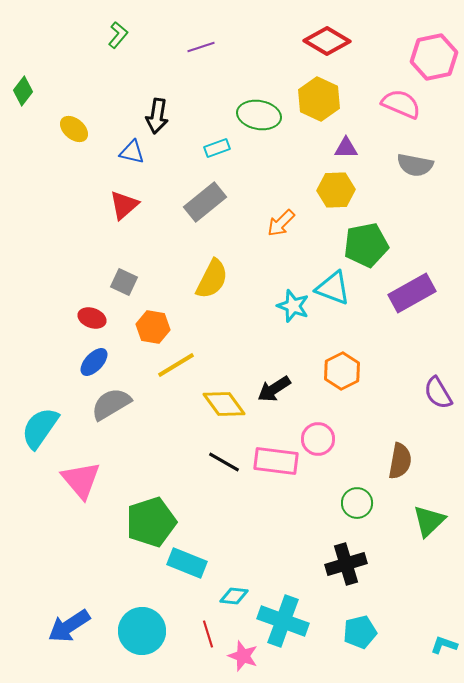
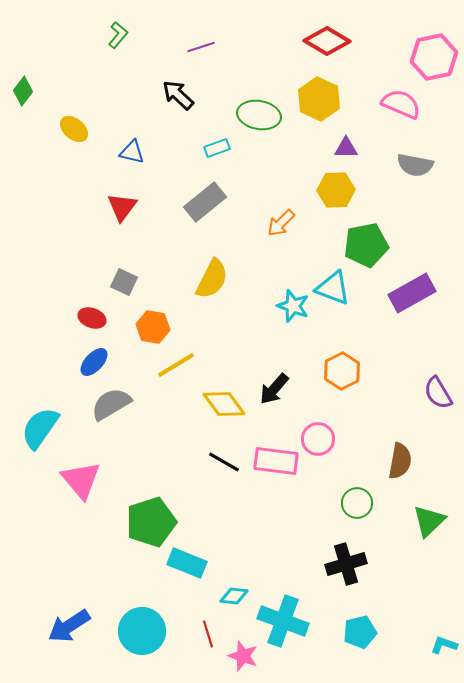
black arrow at (157, 116): moved 21 px right, 21 px up; rotated 124 degrees clockwise
red triangle at (124, 205): moved 2 px left, 2 px down; rotated 12 degrees counterclockwise
black arrow at (274, 389): rotated 16 degrees counterclockwise
